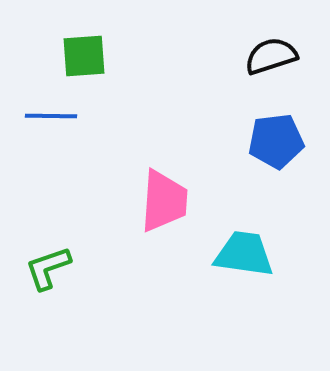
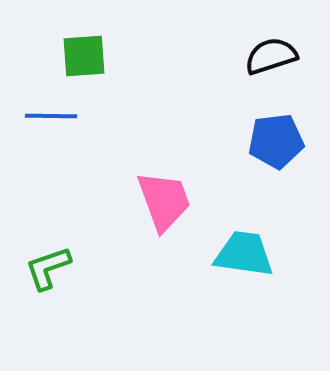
pink trapezoid: rotated 24 degrees counterclockwise
